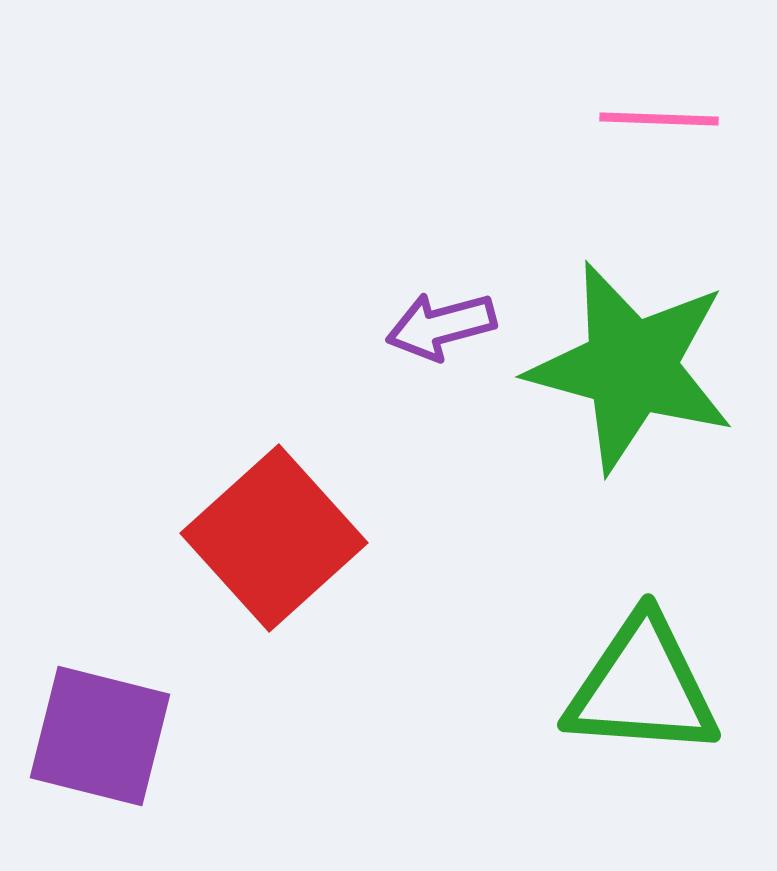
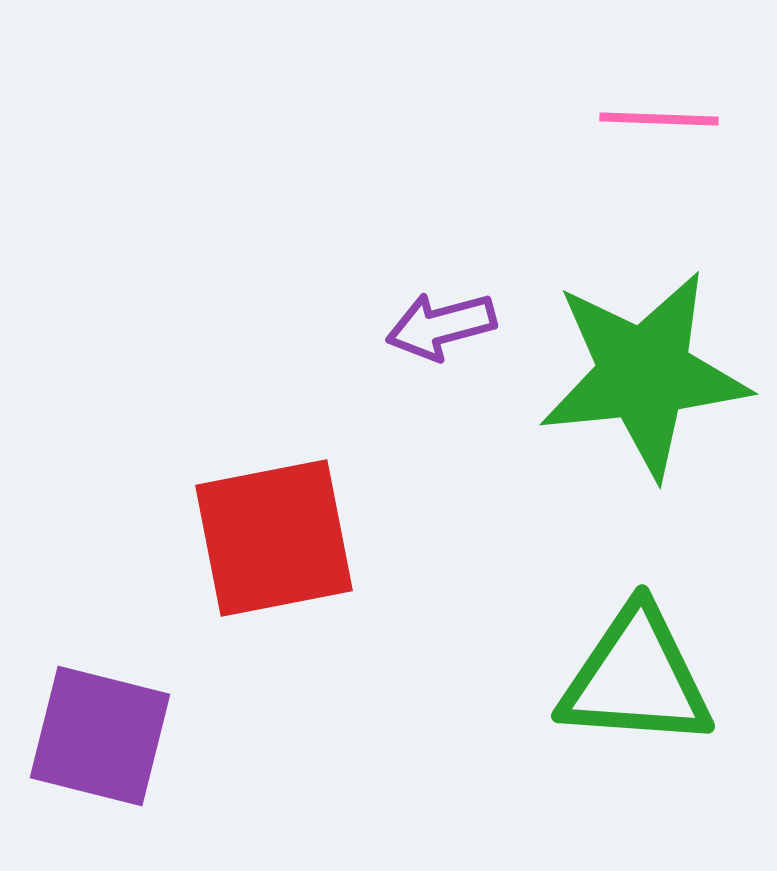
green star: moved 13 px right, 7 px down; rotated 21 degrees counterclockwise
red square: rotated 31 degrees clockwise
green triangle: moved 6 px left, 9 px up
